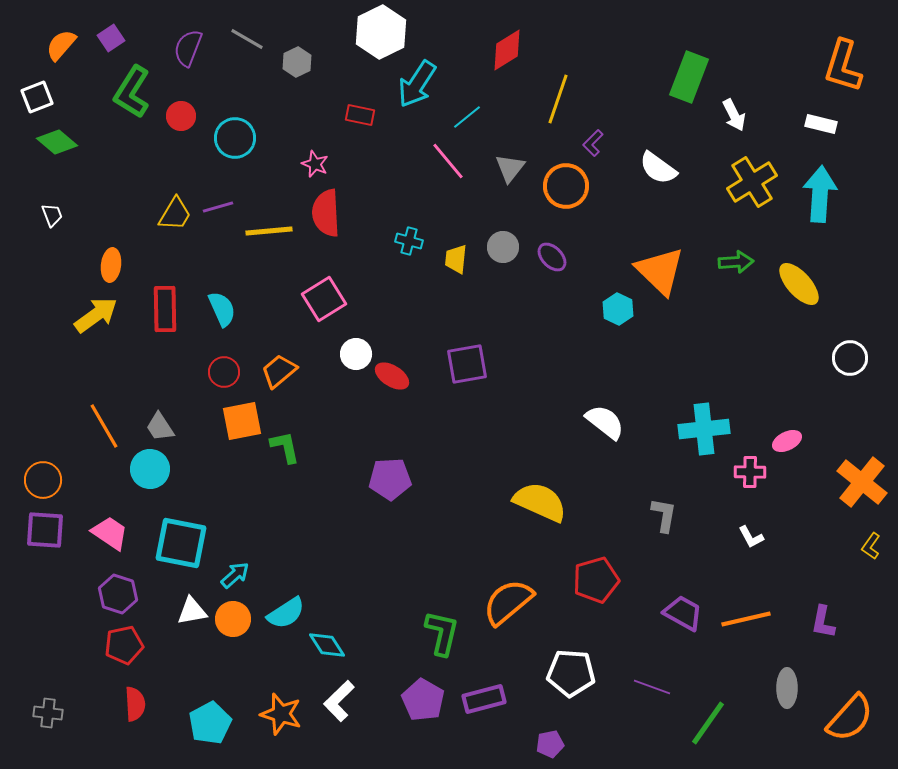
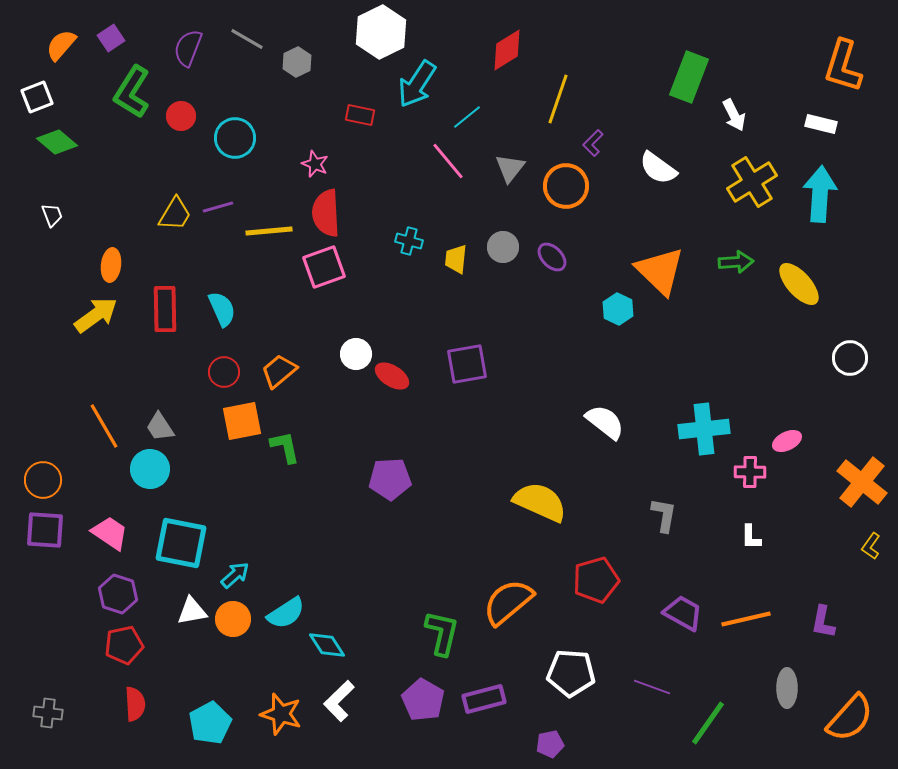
pink square at (324, 299): moved 32 px up; rotated 12 degrees clockwise
white L-shape at (751, 537): rotated 28 degrees clockwise
